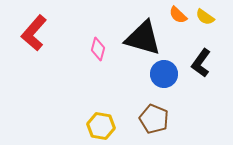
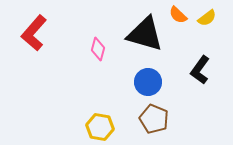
yellow semicircle: moved 2 px right, 1 px down; rotated 72 degrees counterclockwise
black triangle: moved 2 px right, 4 px up
black L-shape: moved 1 px left, 7 px down
blue circle: moved 16 px left, 8 px down
yellow hexagon: moved 1 px left, 1 px down
